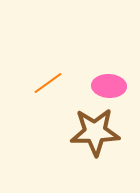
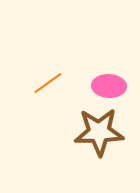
brown star: moved 4 px right
